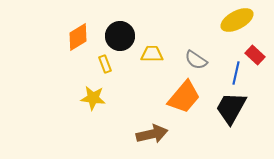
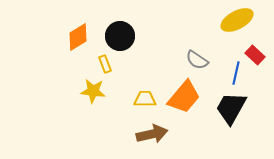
yellow trapezoid: moved 7 px left, 45 px down
gray semicircle: moved 1 px right
yellow star: moved 7 px up
